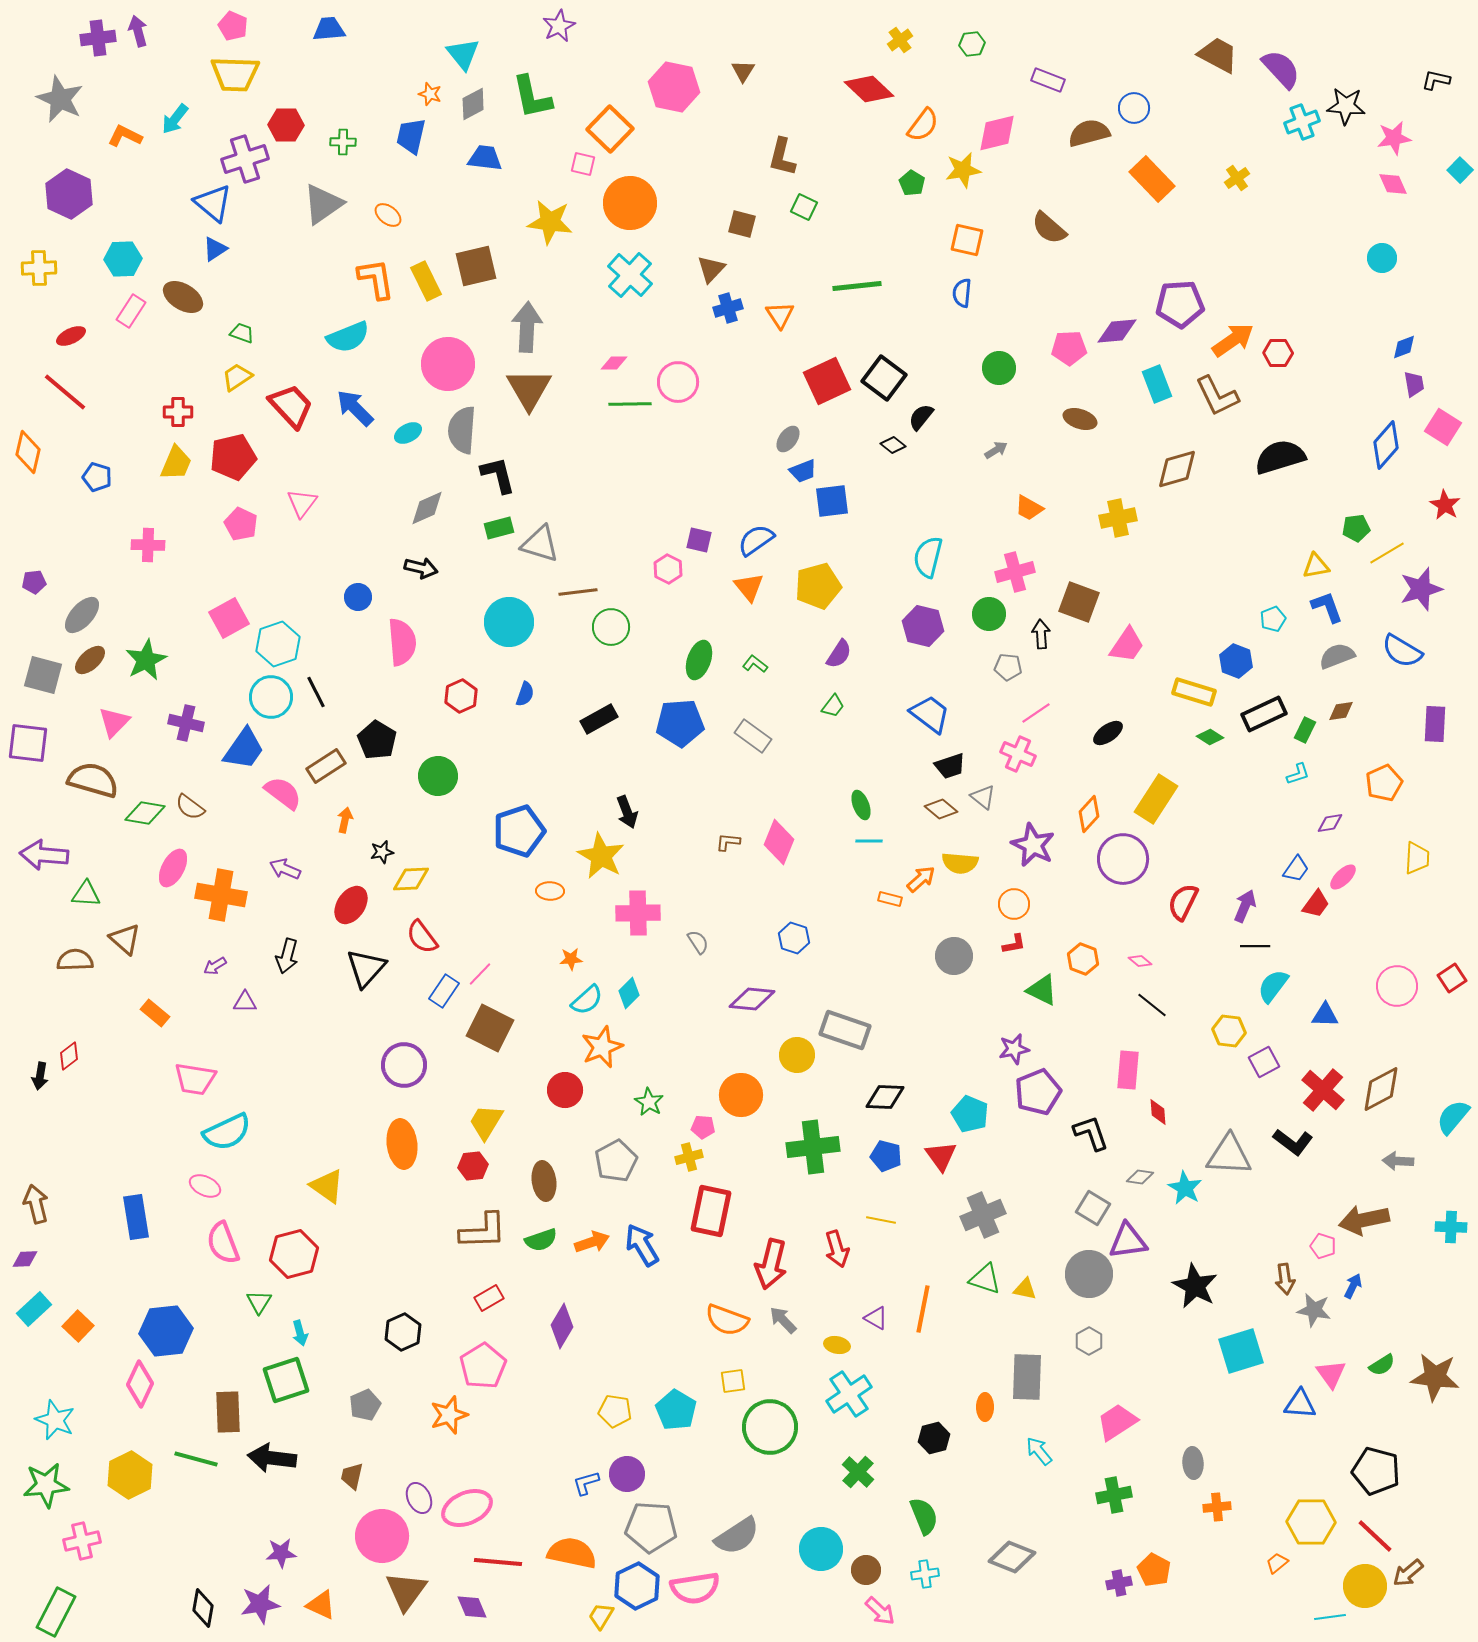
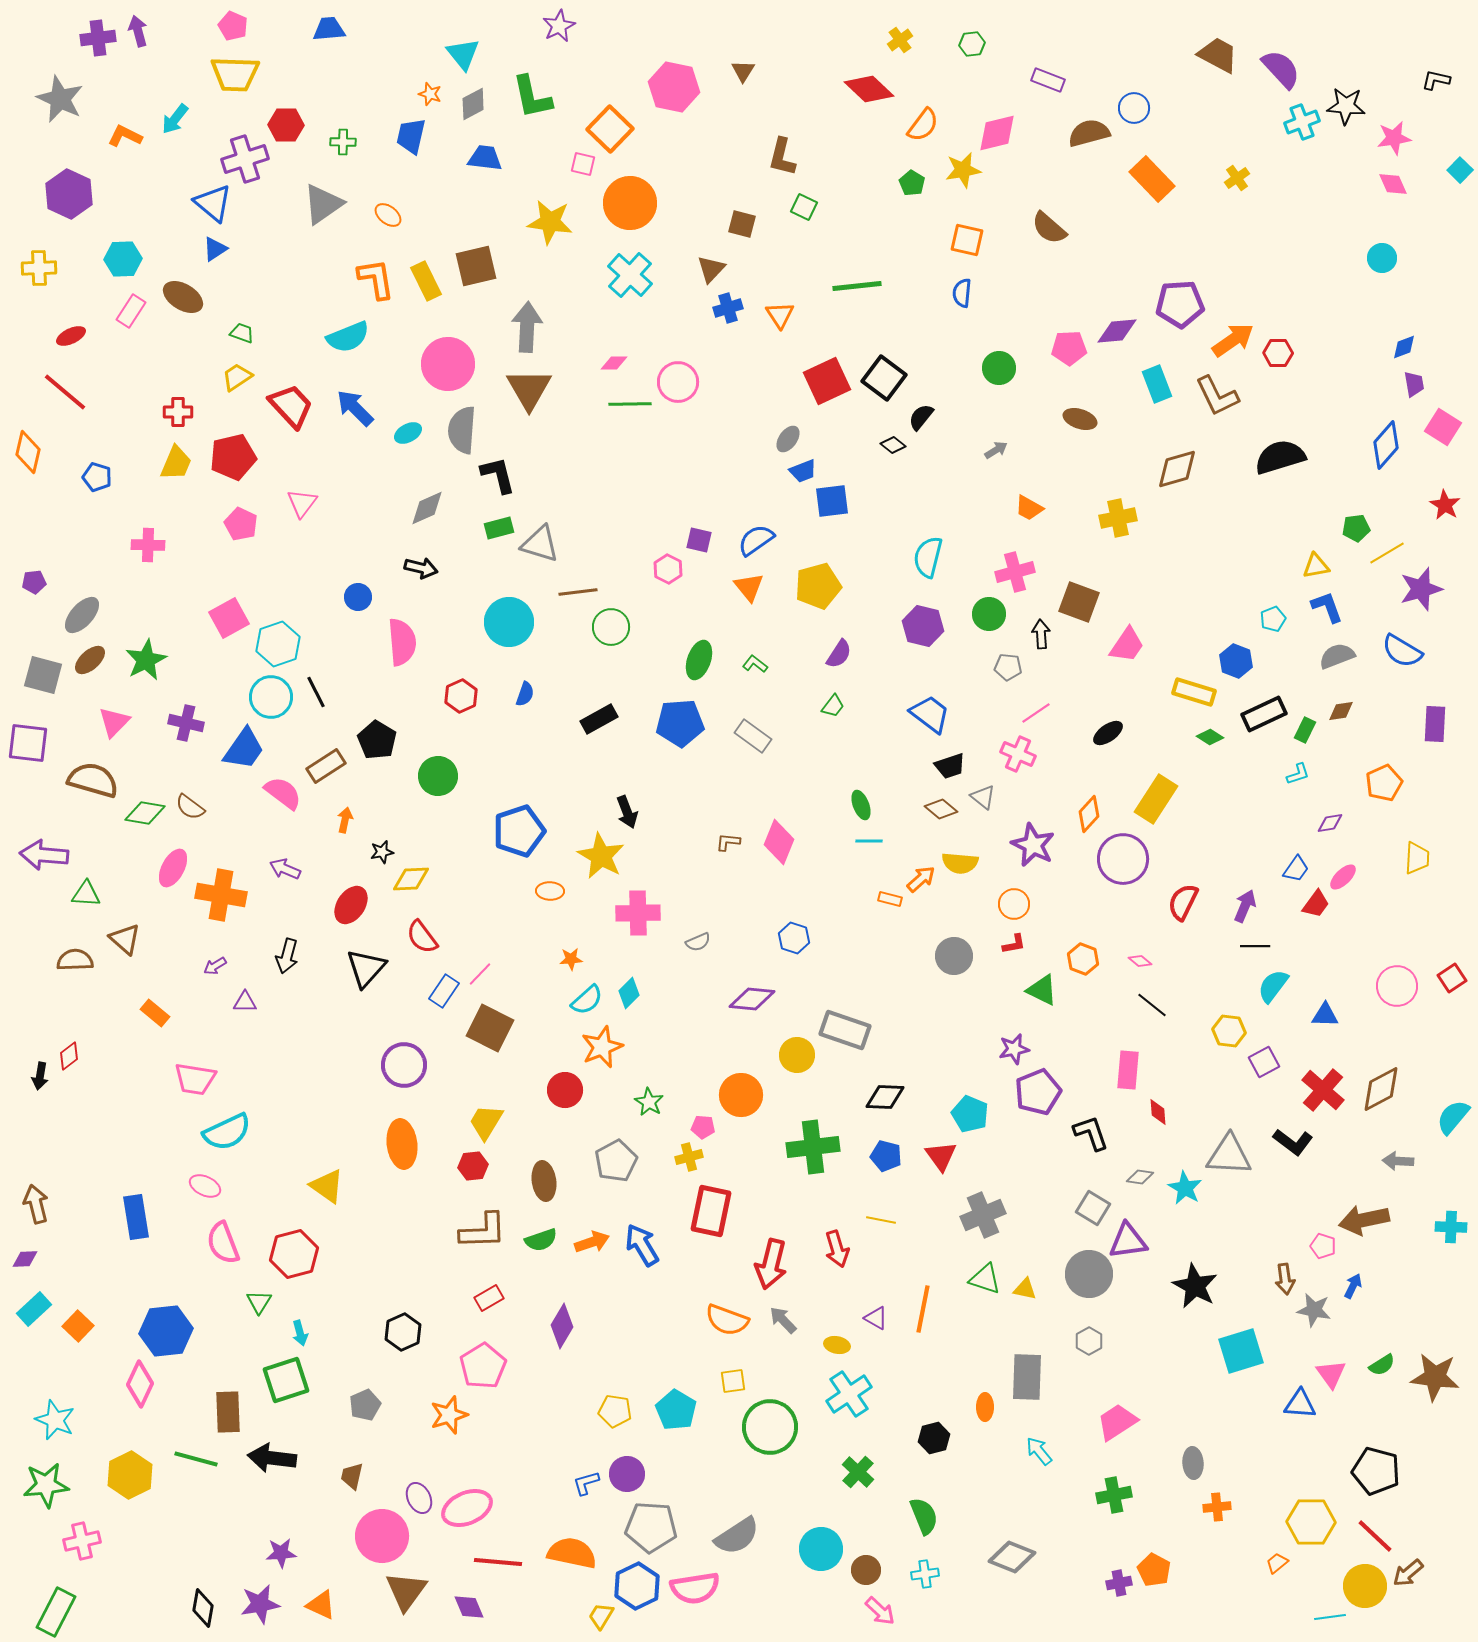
gray semicircle at (698, 942): rotated 100 degrees clockwise
purple diamond at (472, 1607): moved 3 px left
